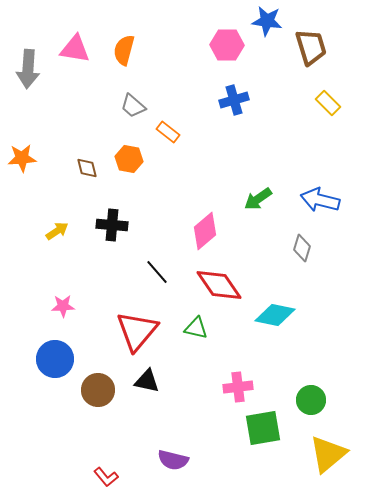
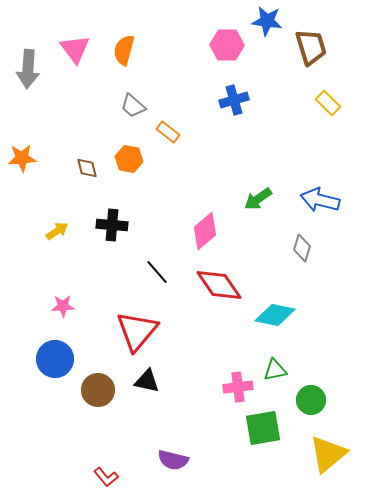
pink triangle: rotated 44 degrees clockwise
green triangle: moved 79 px right, 42 px down; rotated 25 degrees counterclockwise
